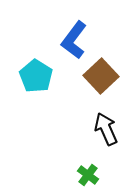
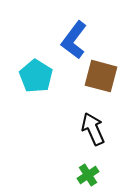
brown square: rotated 32 degrees counterclockwise
black arrow: moved 13 px left
green cross: rotated 20 degrees clockwise
